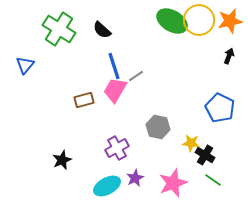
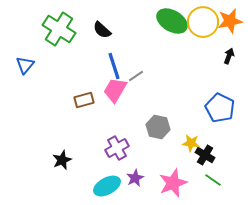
yellow circle: moved 4 px right, 2 px down
